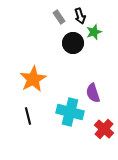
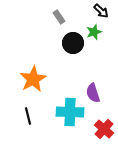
black arrow: moved 21 px right, 5 px up; rotated 28 degrees counterclockwise
cyan cross: rotated 12 degrees counterclockwise
